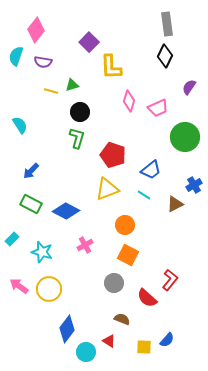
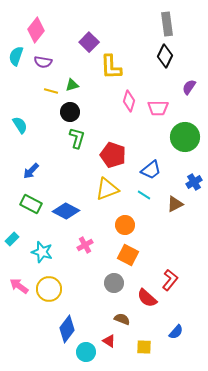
pink trapezoid at (158, 108): rotated 25 degrees clockwise
black circle at (80, 112): moved 10 px left
blue cross at (194, 185): moved 3 px up
blue semicircle at (167, 340): moved 9 px right, 8 px up
